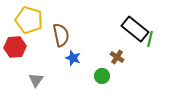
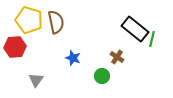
brown semicircle: moved 5 px left, 13 px up
green line: moved 2 px right
